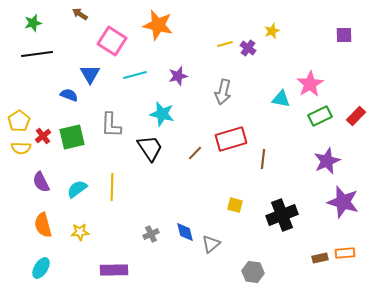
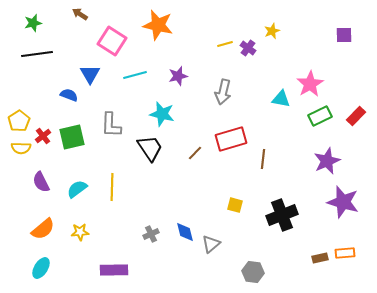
orange semicircle at (43, 225): moved 4 px down; rotated 115 degrees counterclockwise
